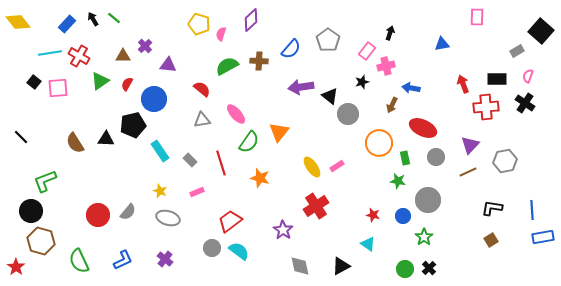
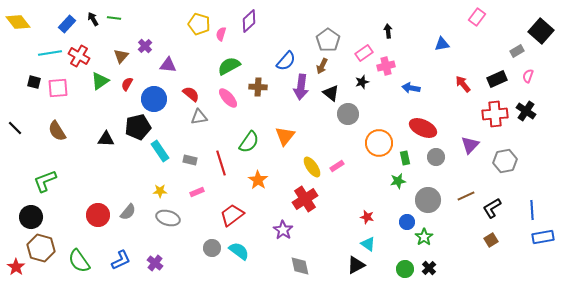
pink rectangle at (477, 17): rotated 36 degrees clockwise
green line at (114, 18): rotated 32 degrees counterclockwise
purple diamond at (251, 20): moved 2 px left, 1 px down
black arrow at (390, 33): moved 2 px left, 2 px up; rotated 24 degrees counterclockwise
blue semicircle at (291, 49): moved 5 px left, 12 px down
pink rectangle at (367, 51): moved 3 px left, 2 px down; rotated 18 degrees clockwise
brown triangle at (123, 56): moved 2 px left; rotated 49 degrees counterclockwise
brown cross at (259, 61): moved 1 px left, 26 px down
green semicircle at (227, 66): moved 2 px right
black rectangle at (497, 79): rotated 24 degrees counterclockwise
black square at (34, 82): rotated 24 degrees counterclockwise
red arrow at (463, 84): rotated 18 degrees counterclockwise
purple arrow at (301, 87): rotated 75 degrees counterclockwise
red semicircle at (202, 89): moved 11 px left, 5 px down
black triangle at (330, 96): moved 1 px right, 3 px up
black cross at (525, 103): moved 1 px right, 8 px down
brown arrow at (392, 105): moved 70 px left, 39 px up
red cross at (486, 107): moved 9 px right, 7 px down
pink ellipse at (236, 114): moved 8 px left, 16 px up
gray triangle at (202, 120): moved 3 px left, 3 px up
black pentagon at (133, 125): moved 5 px right, 2 px down
orange triangle at (279, 132): moved 6 px right, 4 px down
black line at (21, 137): moved 6 px left, 9 px up
brown semicircle at (75, 143): moved 18 px left, 12 px up
gray rectangle at (190, 160): rotated 32 degrees counterclockwise
brown line at (468, 172): moved 2 px left, 24 px down
orange star at (260, 178): moved 2 px left, 2 px down; rotated 18 degrees clockwise
green star at (398, 181): rotated 21 degrees counterclockwise
yellow star at (160, 191): rotated 24 degrees counterclockwise
red cross at (316, 206): moved 11 px left, 7 px up
black L-shape at (492, 208): rotated 40 degrees counterclockwise
black circle at (31, 211): moved 6 px down
red star at (373, 215): moved 6 px left, 2 px down
blue circle at (403, 216): moved 4 px right, 6 px down
red trapezoid at (230, 221): moved 2 px right, 6 px up
brown hexagon at (41, 241): moved 7 px down
purple cross at (165, 259): moved 10 px left, 4 px down
blue L-shape at (123, 260): moved 2 px left
green semicircle at (79, 261): rotated 10 degrees counterclockwise
black triangle at (341, 266): moved 15 px right, 1 px up
